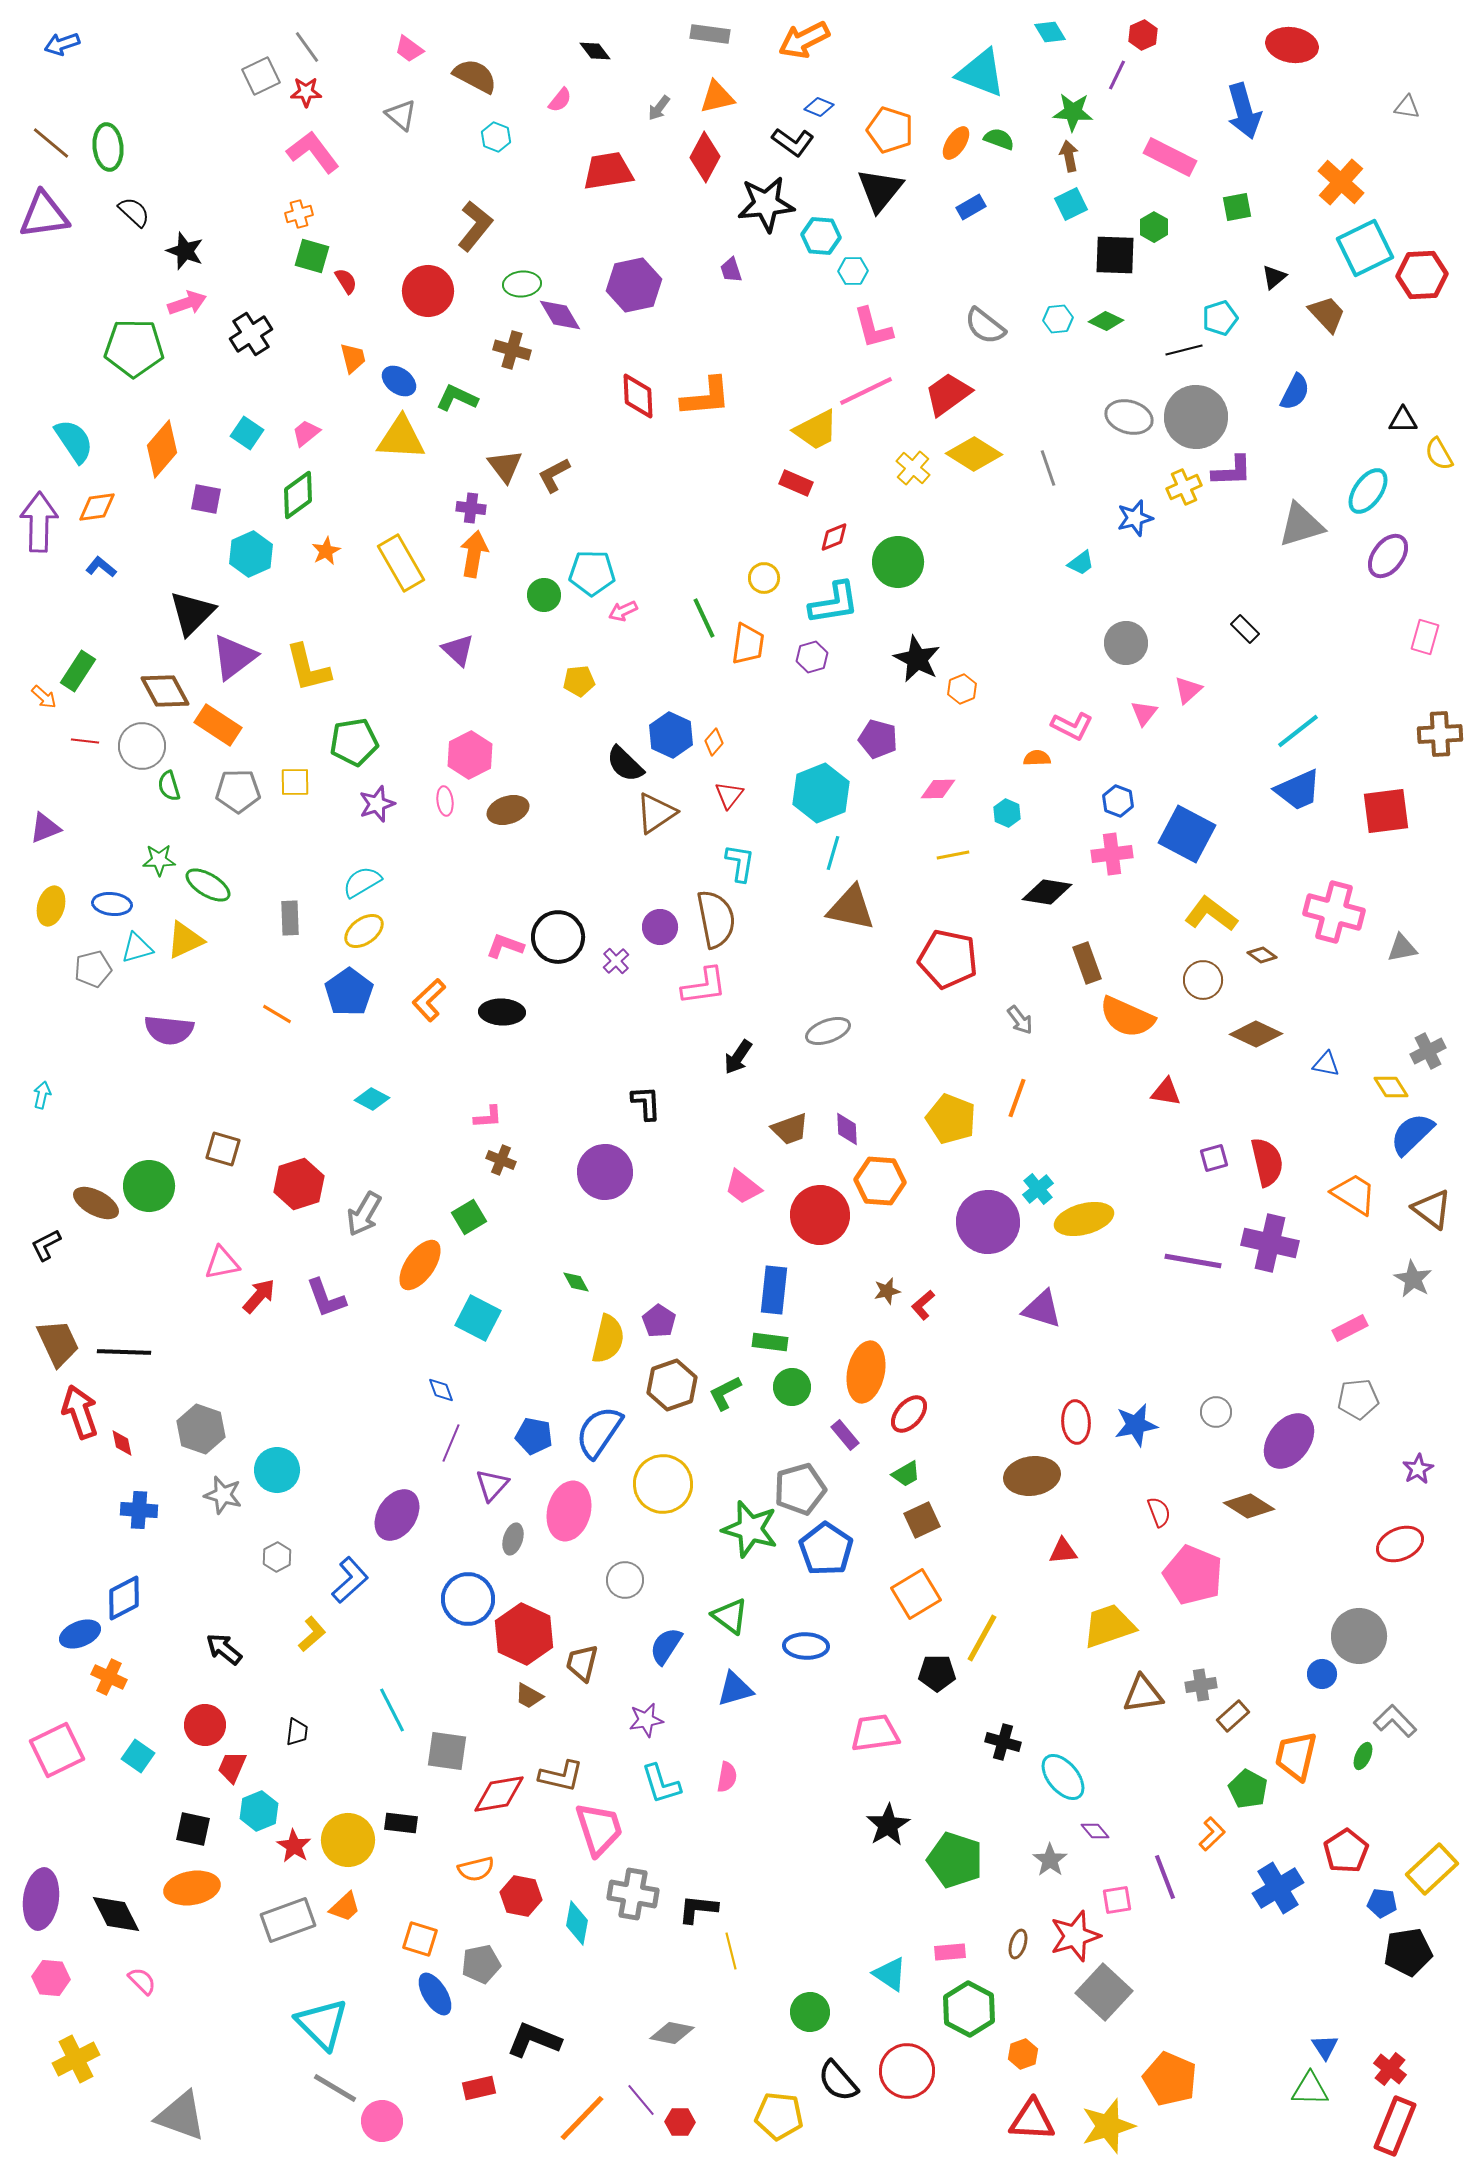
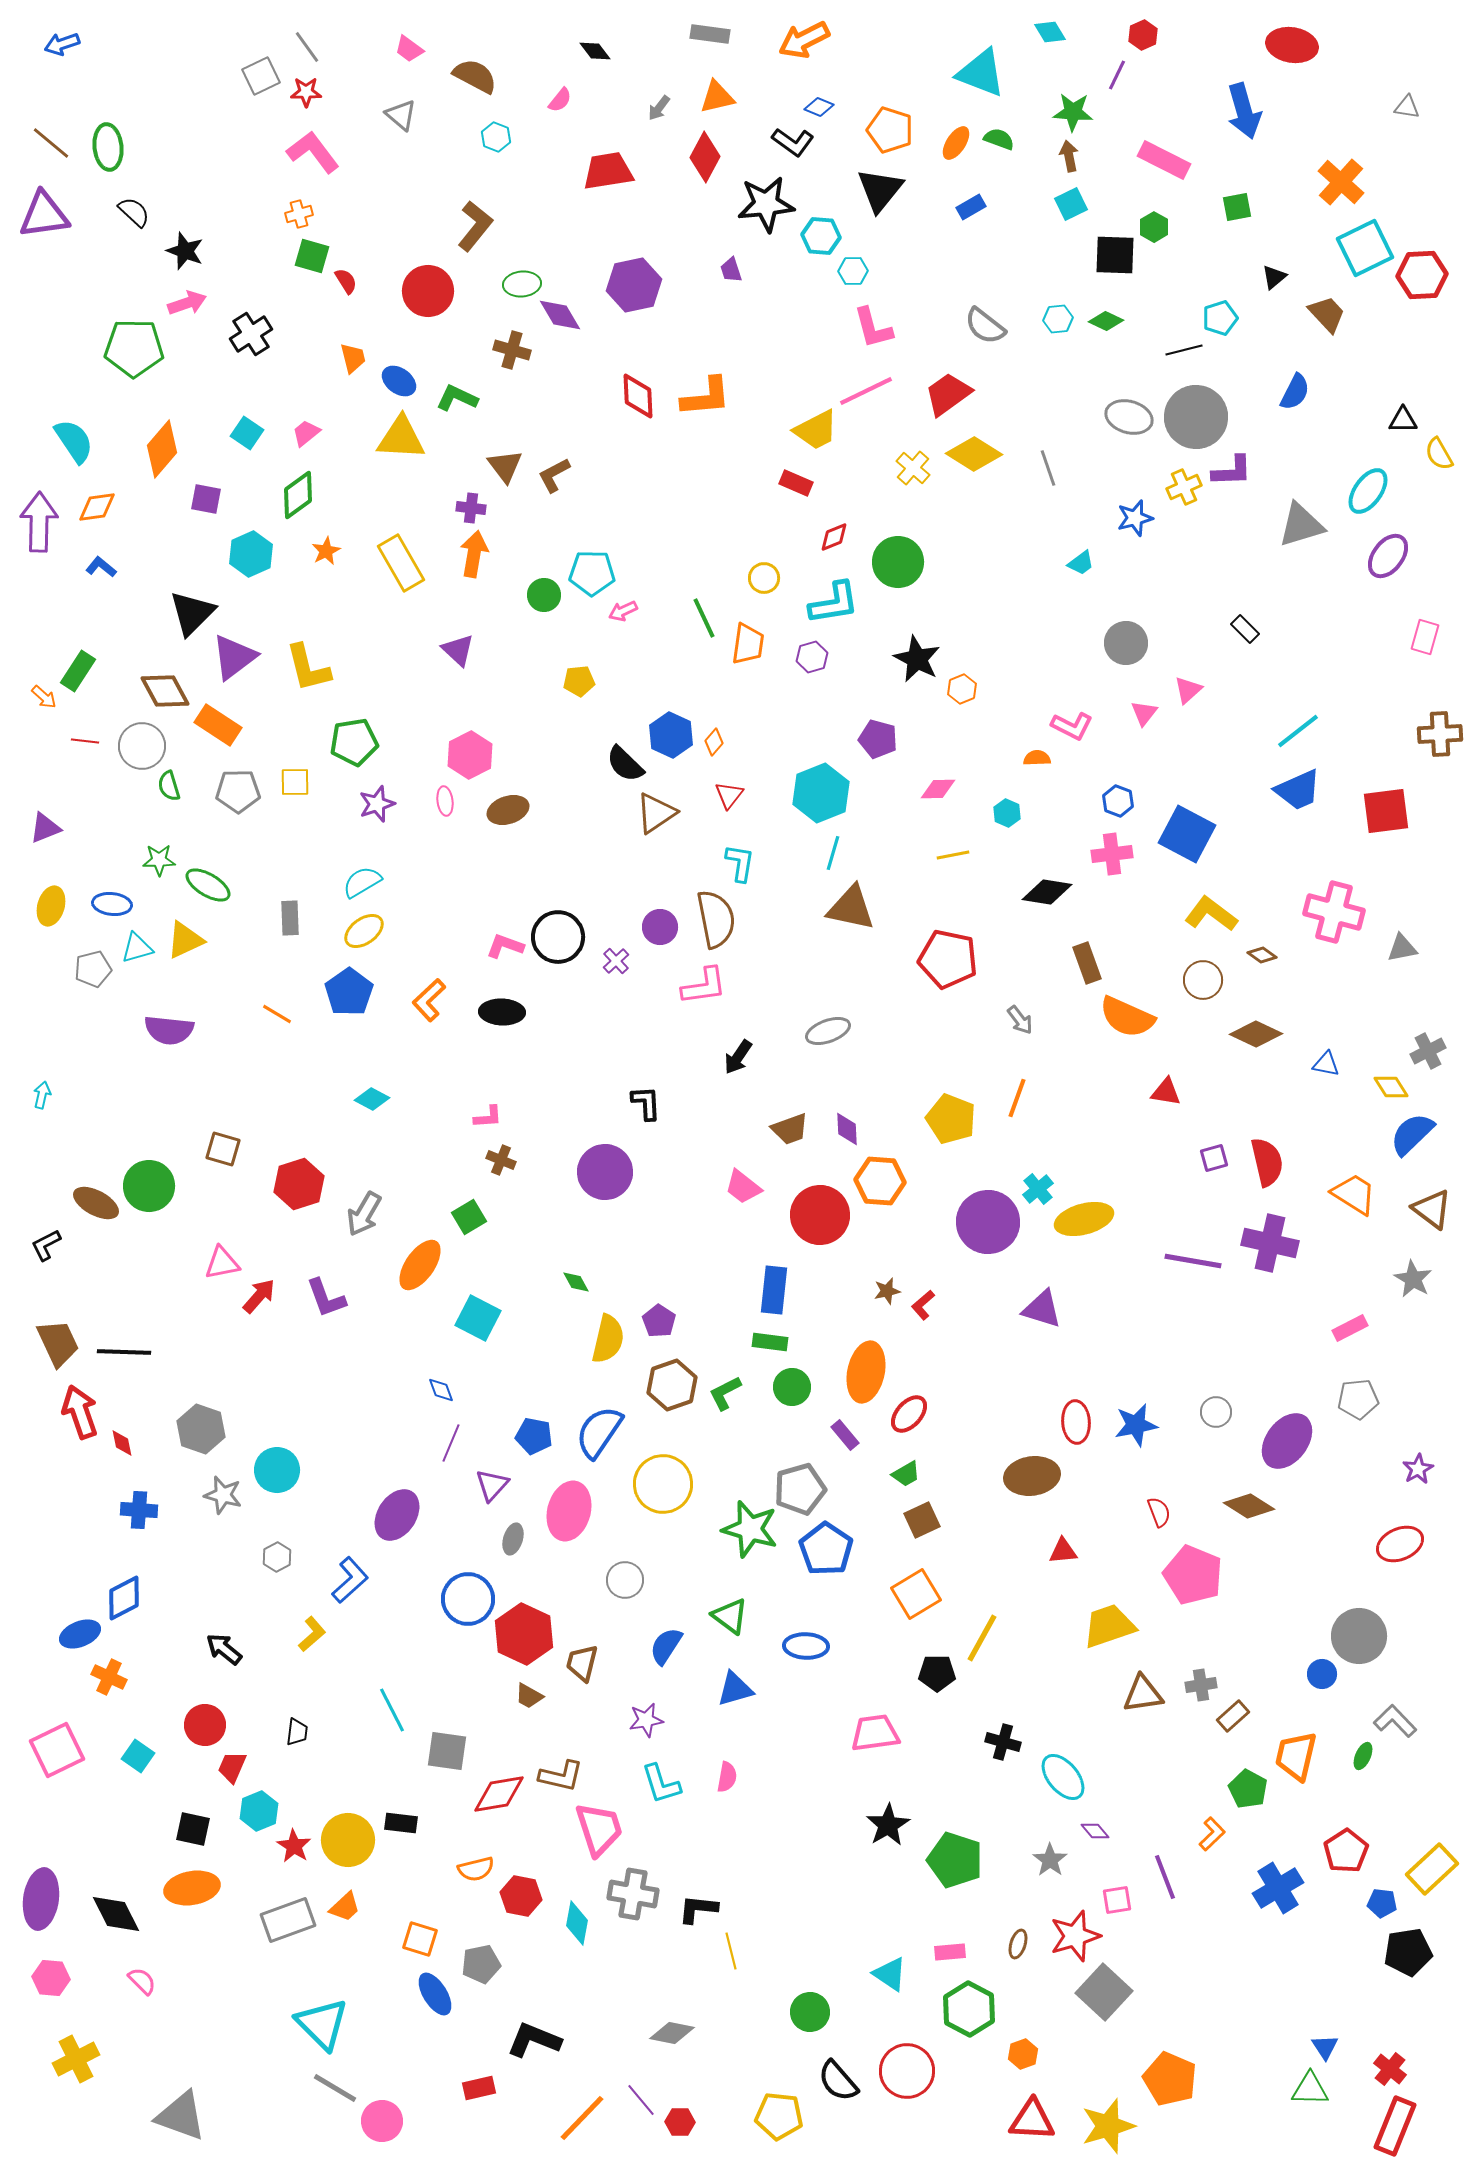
pink rectangle at (1170, 157): moved 6 px left, 3 px down
purple ellipse at (1289, 1441): moved 2 px left
